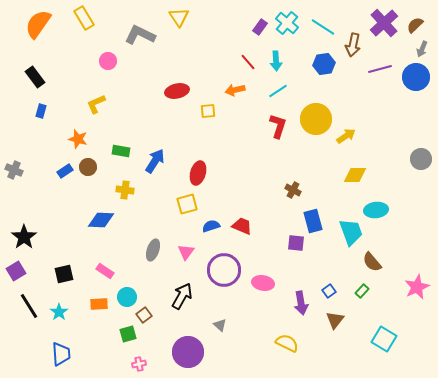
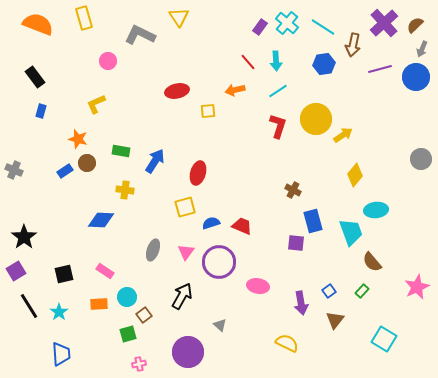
yellow rectangle at (84, 18): rotated 15 degrees clockwise
orange semicircle at (38, 24): rotated 76 degrees clockwise
yellow arrow at (346, 136): moved 3 px left, 1 px up
brown circle at (88, 167): moved 1 px left, 4 px up
yellow diamond at (355, 175): rotated 50 degrees counterclockwise
yellow square at (187, 204): moved 2 px left, 3 px down
blue semicircle at (211, 226): moved 3 px up
purple circle at (224, 270): moved 5 px left, 8 px up
pink ellipse at (263, 283): moved 5 px left, 3 px down
